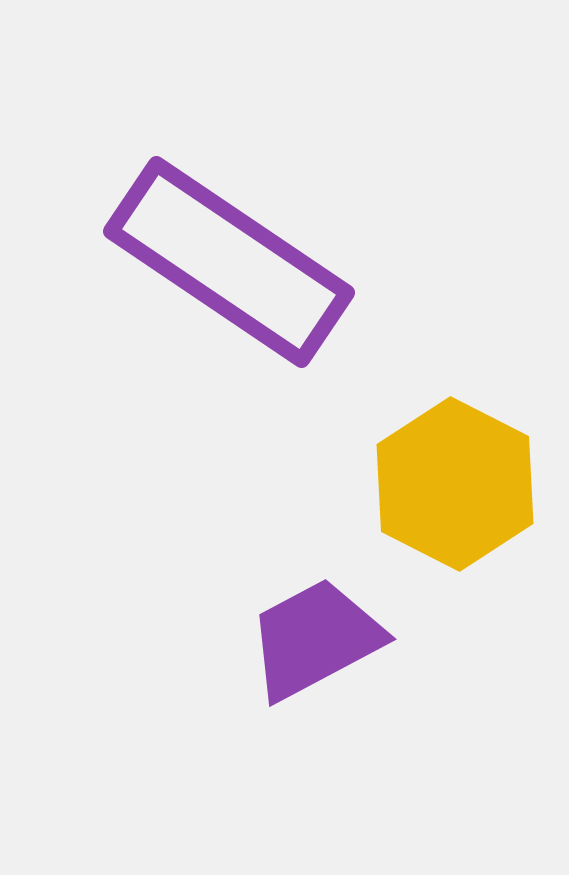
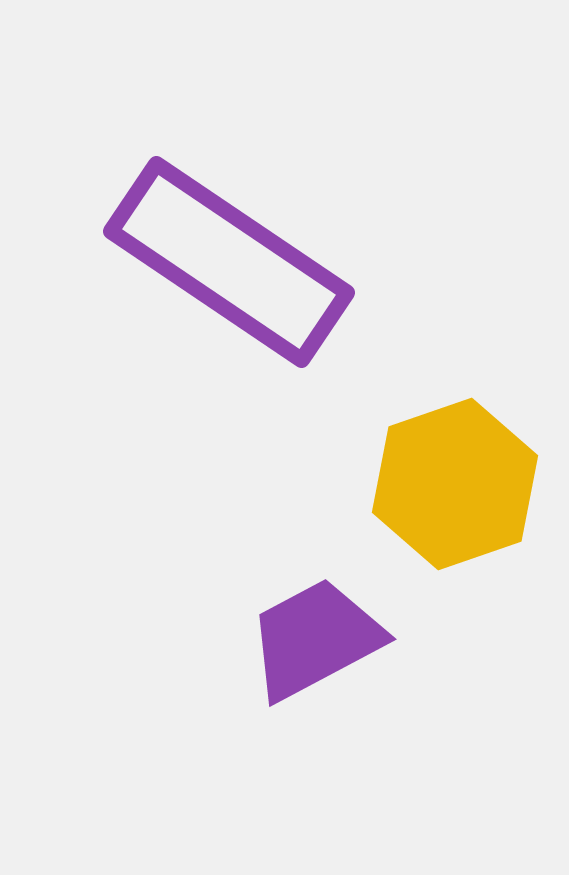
yellow hexagon: rotated 14 degrees clockwise
